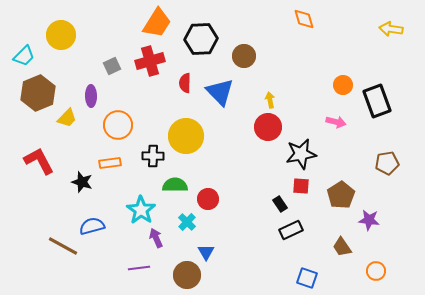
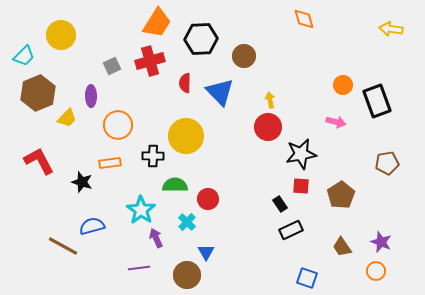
purple star at (369, 220): moved 12 px right, 22 px down; rotated 15 degrees clockwise
